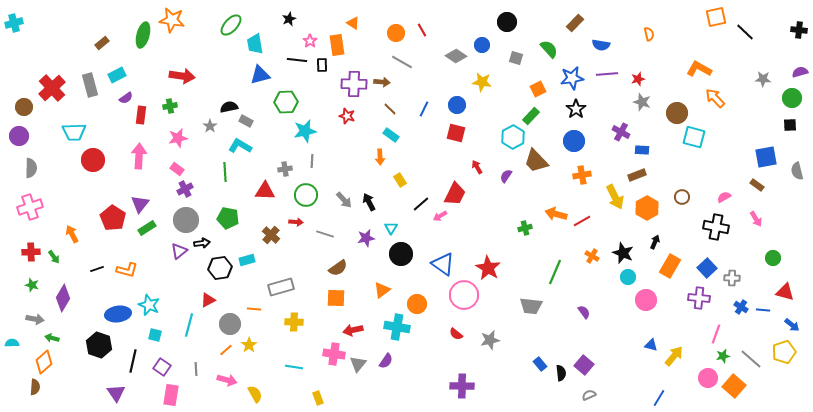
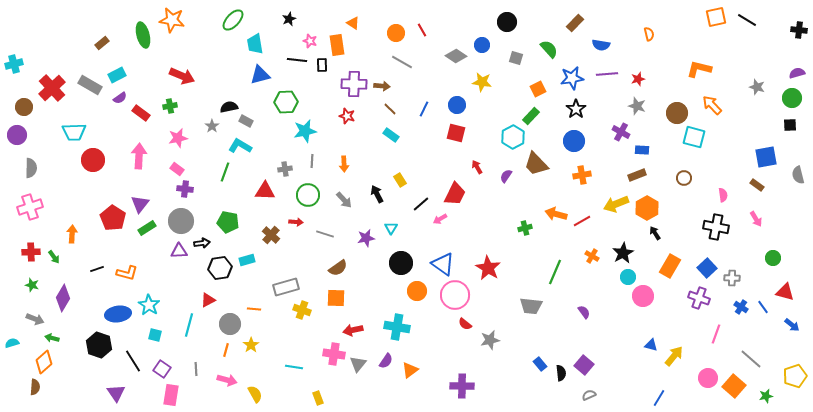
cyan cross at (14, 23): moved 41 px down
green ellipse at (231, 25): moved 2 px right, 5 px up
black line at (745, 32): moved 2 px right, 12 px up; rotated 12 degrees counterclockwise
green ellipse at (143, 35): rotated 30 degrees counterclockwise
pink star at (310, 41): rotated 16 degrees counterclockwise
orange L-shape at (699, 69): rotated 15 degrees counterclockwise
purple semicircle at (800, 72): moved 3 px left, 1 px down
red arrow at (182, 76): rotated 15 degrees clockwise
gray star at (763, 79): moved 6 px left, 8 px down; rotated 14 degrees clockwise
brown arrow at (382, 82): moved 4 px down
gray rectangle at (90, 85): rotated 45 degrees counterclockwise
purple semicircle at (126, 98): moved 6 px left
orange arrow at (715, 98): moved 3 px left, 7 px down
gray star at (642, 102): moved 5 px left, 4 px down
red rectangle at (141, 115): moved 2 px up; rotated 60 degrees counterclockwise
gray star at (210, 126): moved 2 px right
purple circle at (19, 136): moved 2 px left, 1 px up
orange arrow at (380, 157): moved 36 px left, 7 px down
brown trapezoid at (536, 161): moved 3 px down
gray semicircle at (797, 171): moved 1 px right, 4 px down
green line at (225, 172): rotated 24 degrees clockwise
purple cross at (185, 189): rotated 35 degrees clockwise
green circle at (306, 195): moved 2 px right
yellow arrow at (615, 197): moved 1 px right, 7 px down; rotated 95 degrees clockwise
brown circle at (682, 197): moved 2 px right, 19 px up
pink semicircle at (724, 197): moved 1 px left, 2 px up; rotated 112 degrees clockwise
black arrow at (369, 202): moved 8 px right, 8 px up
pink arrow at (440, 216): moved 3 px down
green pentagon at (228, 218): moved 4 px down
gray circle at (186, 220): moved 5 px left, 1 px down
orange arrow at (72, 234): rotated 30 degrees clockwise
black arrow at (655, 242): moved 9 px up; rotated 56 degrees counterclockwise
purple triangle at (179, 251): rotated 36 degrees clockwise
black star at (623, 253): rotated 20 degrees clockwise
black circle at (401, 254): moved 9 px down
orange L-shape at (127, 270): moved 3 px down
gray rectangle at (281, 287): moved 5 px right
orange triangle at (382, 290): moved 28 px right, 80 px down
pink circle at (464, 295): moved 9 px left
purple cross at (699, 298): rotated 15 degrees clockwise
pink circle at (646, 300): moved 3 px left, 4 px up
orange circle at (417, 304): moved 13 px up
cyan star at (149, 305): rotated 10 degrees clockwise
blue line at (763, 310): moved 3 px up; rotated 48 degrees clockwise
gray arrow at (35, 319): rotated 12 degrees clockwise
yellow cross at (294, 322): moved 8 px right, 12 px up; rotated 18 degrees clockwise
red semicircle at (456, 334): moved 9 px right, 10 px up
cyan semicircle at (12, 343): rotated 16 degrees counterclockwise
yellow star at (249, 345): moved 2 px right
orange line at (226, 350): rotated 32 degrees counterclockwise
yellow pentagon at (784, 352): moved 11 px right, 24 px down
green star at (723, 356): moved 43 px right, 40 px down
black line at (133, 361): rotated 45 degrees counterclockwise
purple square at (162, 367): moved 2 px down
